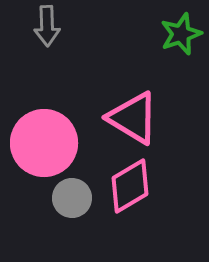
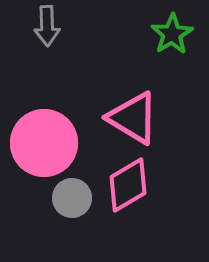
green star: moved 9 px left; rotated 12 degrees counterclockwise
pink diamond: moved 2 px left, 1 px up
